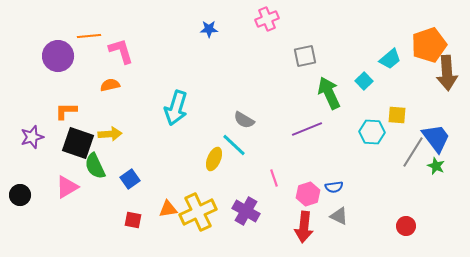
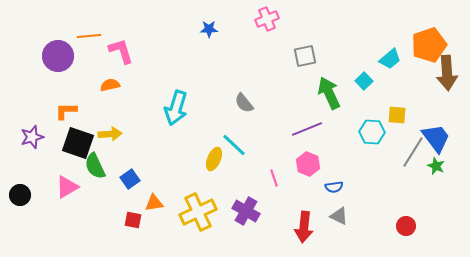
gray semicircle: moved 17 px up; rotated 20 degrees clockwise
pink hexagon: moved 30 px up; rotated 20 degrees counterclockwise
orange triangle: moved 14 px left, 6 px up
